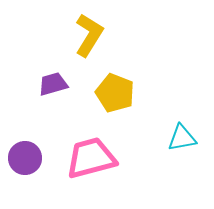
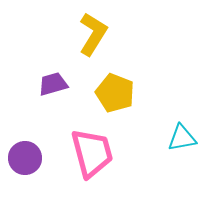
yellow L-shape: moved 4 px right, 1 px up
pink trapezoid: moved 1 px right, 5 px up; rotated 90 degrees clockwise
